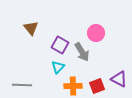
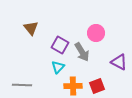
purple triangle: moved 17 px up
